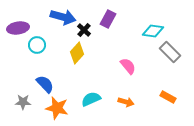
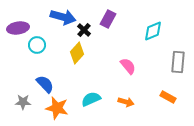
cyan diamond: rotated 30 degrees counterclockwise
gray rectangle: moved 8 px right, 10 px down; rotated 50 degrees clockwise
